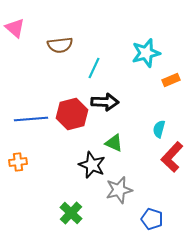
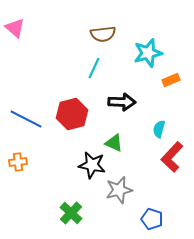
brown semicircle: moved 43 px right, 11 px up
cyan star: moved 2 px right
black arrow: moved 17 px right
blue line: moved 5 px left; rotated 32 degrees clockwise
black star: rotated 12 degrees counterclockwise
